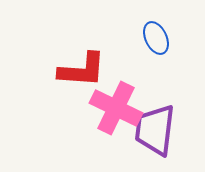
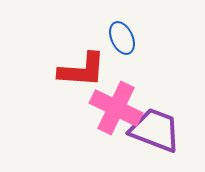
blue ellipse: moved 34 px left
purple trapezoid: rotated 104 degrees clockwise
